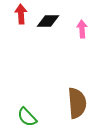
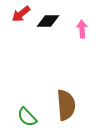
red arrow: rotated 126 degrees counterclockwise
brown semicircle: moved 11 px left, 2 px down
